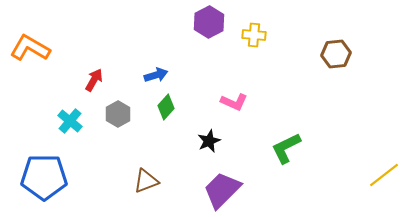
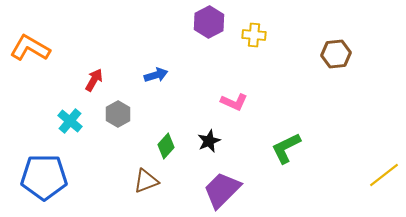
green diamond: moved 39 px down
